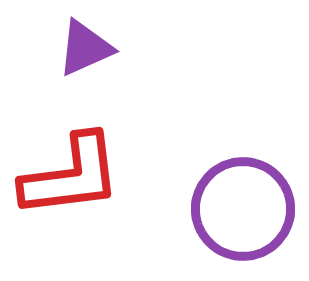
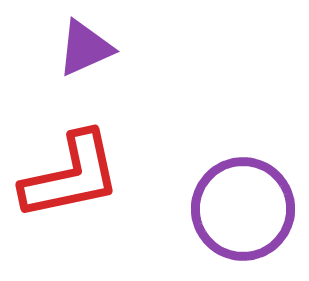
red L-shape: rotated 5 degrees counterclockwise
